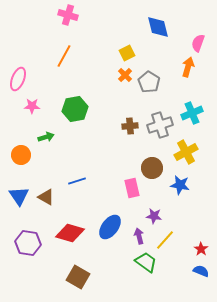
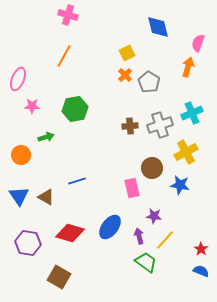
brown square: moved 19 px left
